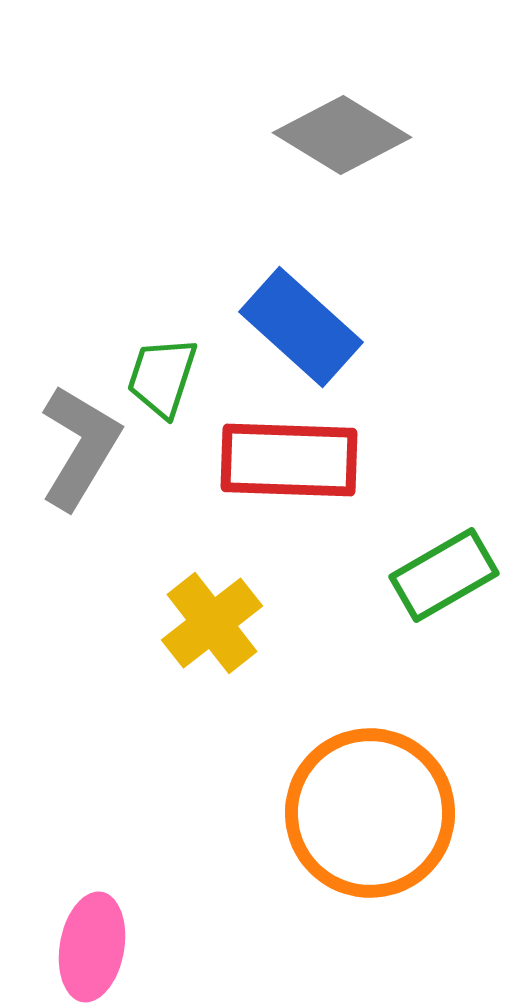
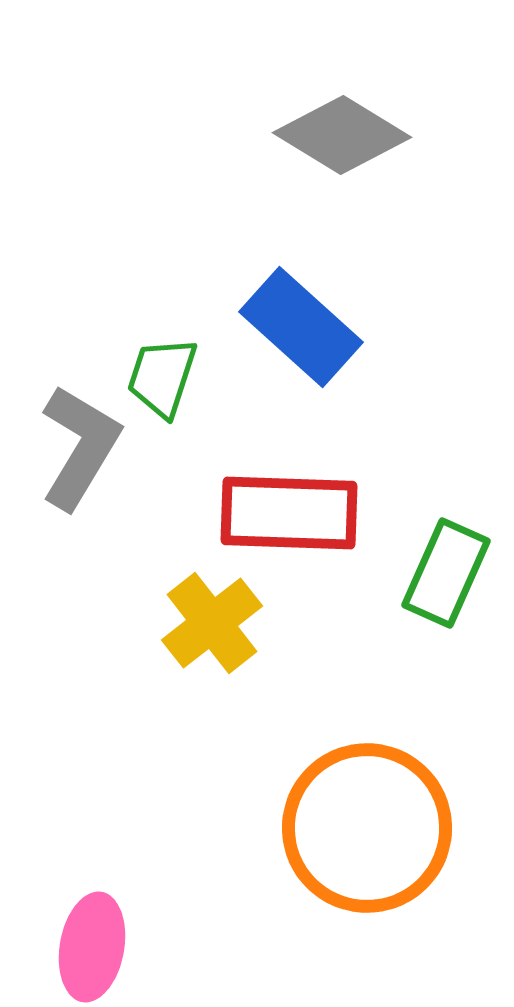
red rectangle: moved 53 px down
green rectangle: moved 2 px right, 2 px up; rotated 36 degrees counterclockwise
orange circle: moved 3 px left, 15 px down
